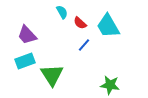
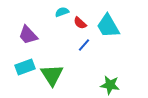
cyan semicircle: rotated 80 degrees counterclockwise
purple trapezoid: moved 1 px right
cyan rectangle: moved 6 px down
